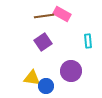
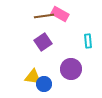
pink rectangle: moved 2 px left
purple circle: moved 2 px up
yellow triangle: moved 1 px right, 1 px up
blue circle: moved 2 px left, 2 px up
